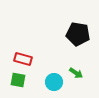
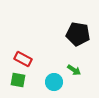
red rectangle: rotated 12 degrees clockwise
green arrow: moved 2 px left, 3 px up
